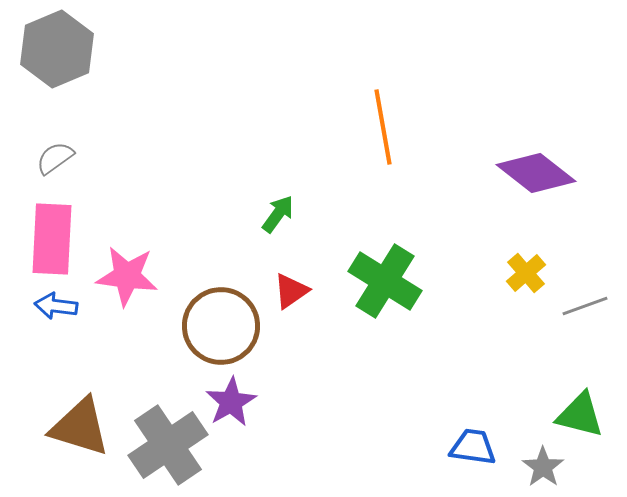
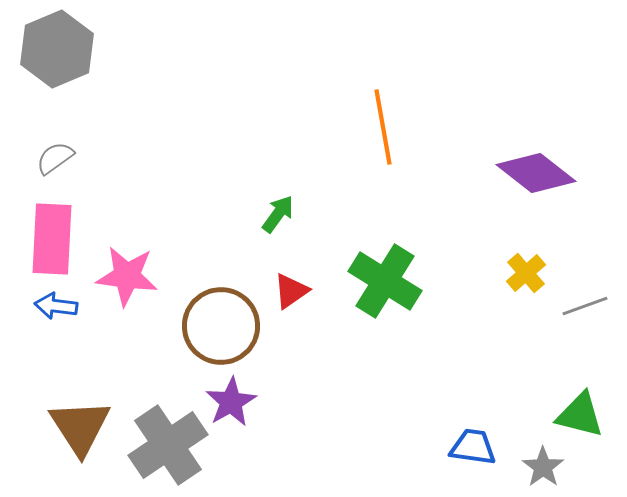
brown triangle: rotated 40 degrees clockwise
